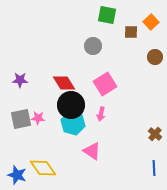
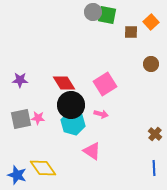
gray circle: moved 34 px up
brown circle: moved 4 px left, 7 px down
pink arrow: rotated 88 degrees counterclockwise
